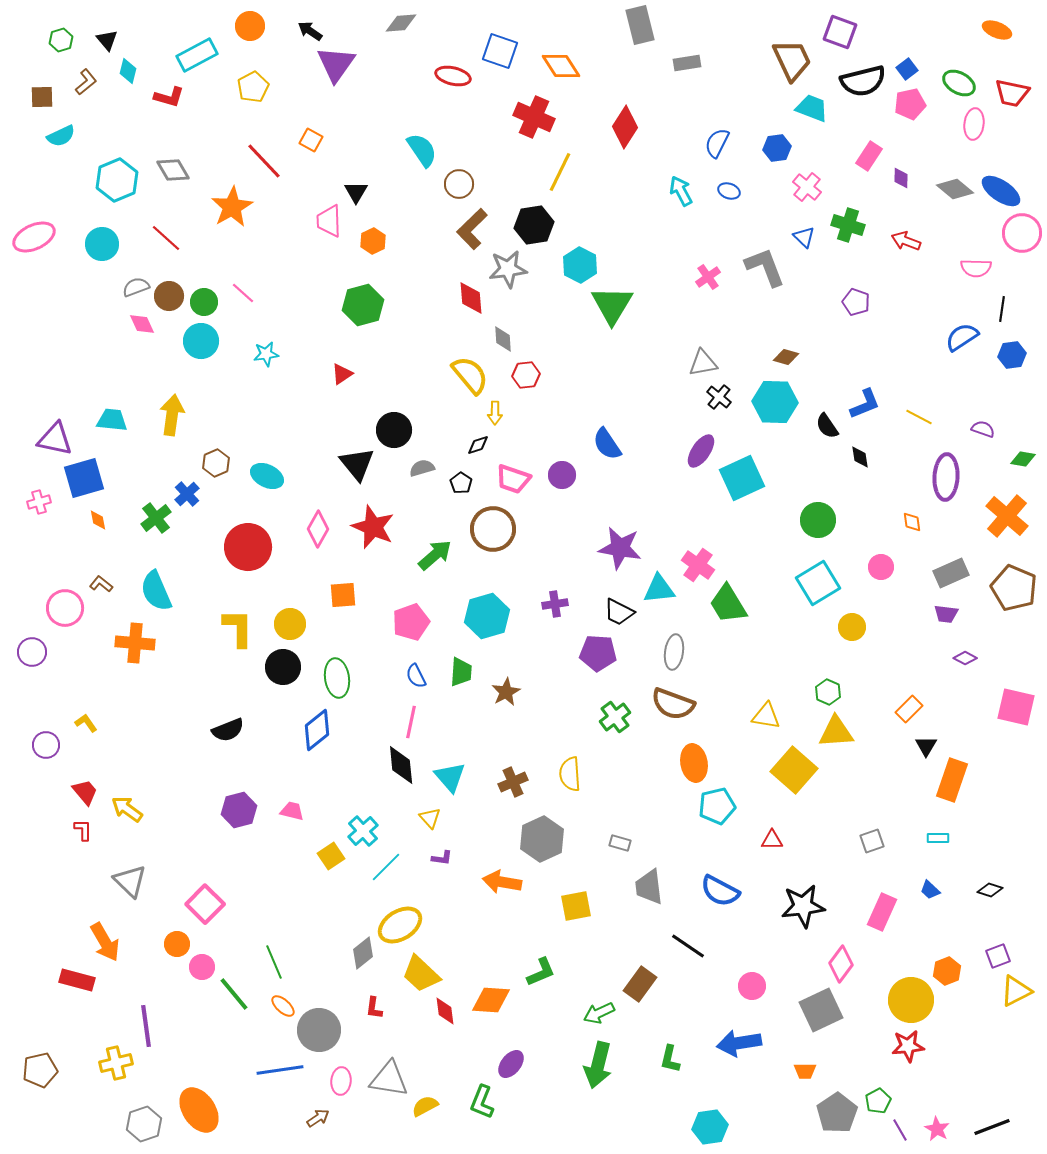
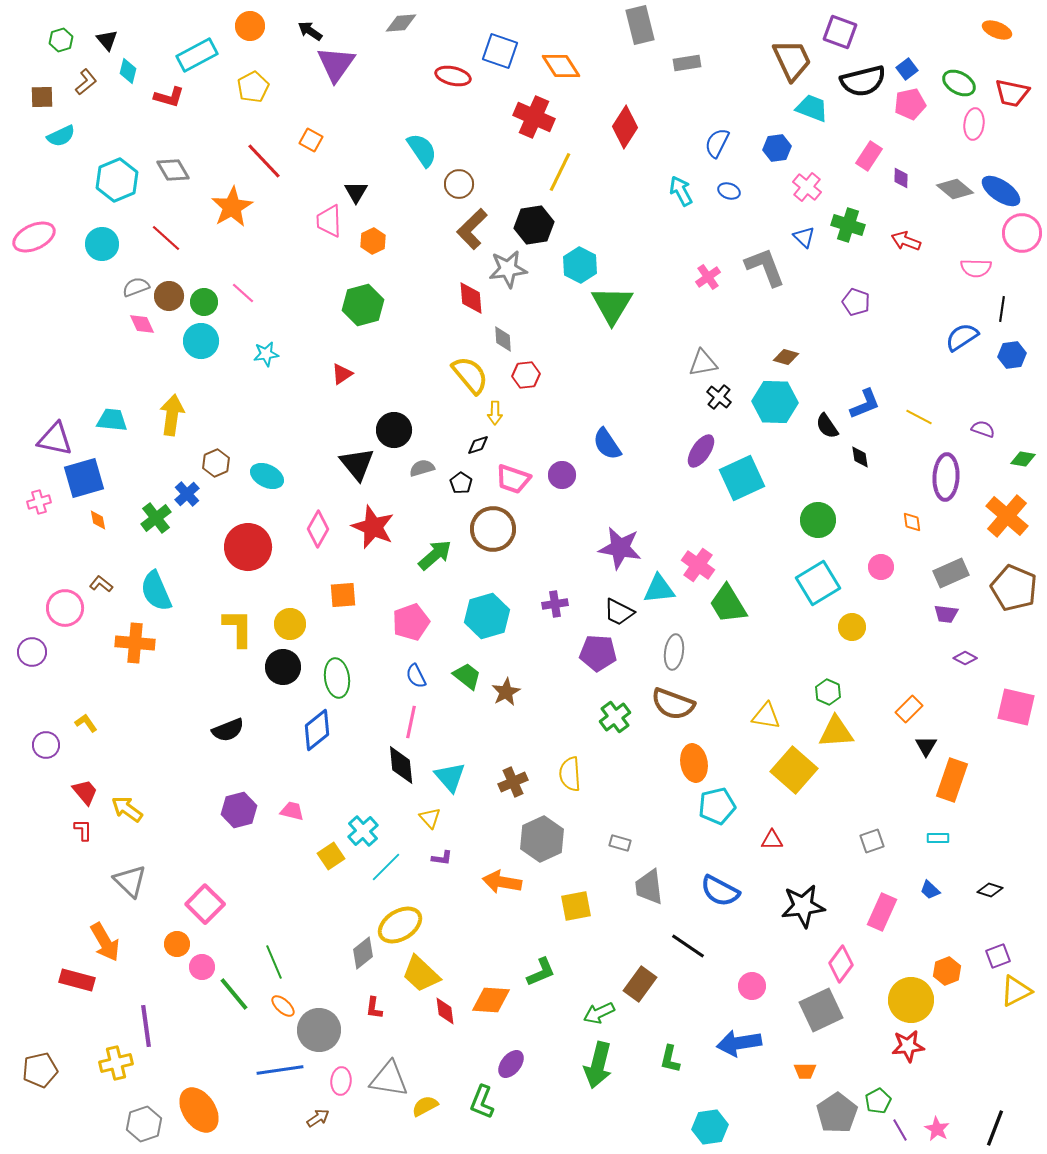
green trapezoid at (461, 672): moved 6 px right, 4 px down; rotated 56 degrees counterclockwise
black line at (992, 1127): moved 3 px right, 1 px down; rotated 48 degrees counterclockwise
